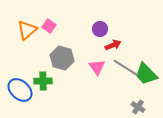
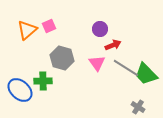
pink square: rotated 32 degrees clockwise
pink triangle: moved 4 px up
